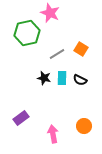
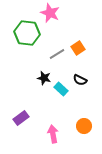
green hexagon: rotated 20 degrees clockwise
orange square: moved 3 px left, 1 px up; rotated 24 degrees clockwise
cyan rectangle: moved 1 px left, 11 px down; rotated 48 degrees counterclockwise
